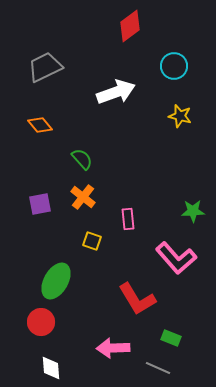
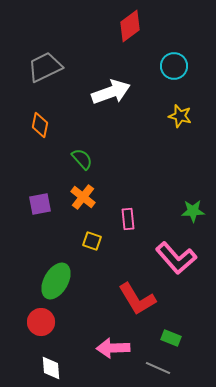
white arrow: moved 5 px left
orange diamond: rotated 50 degrees clockwise
